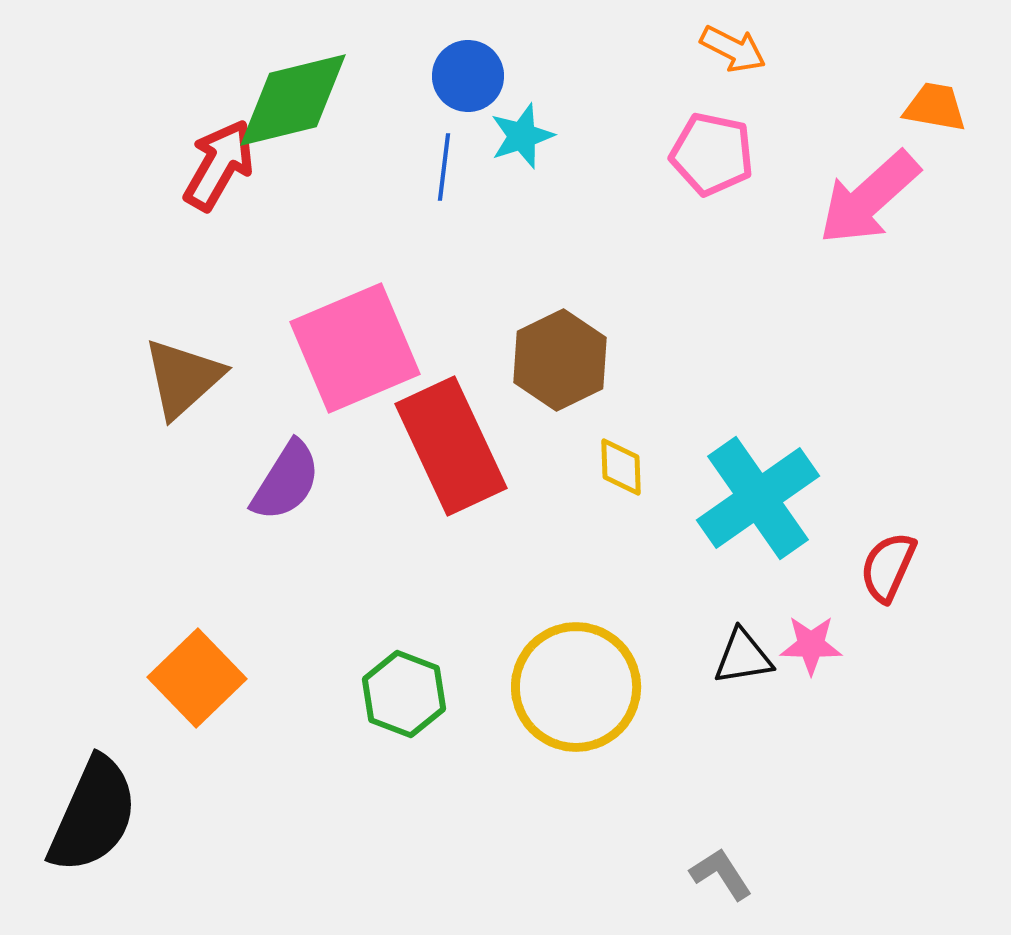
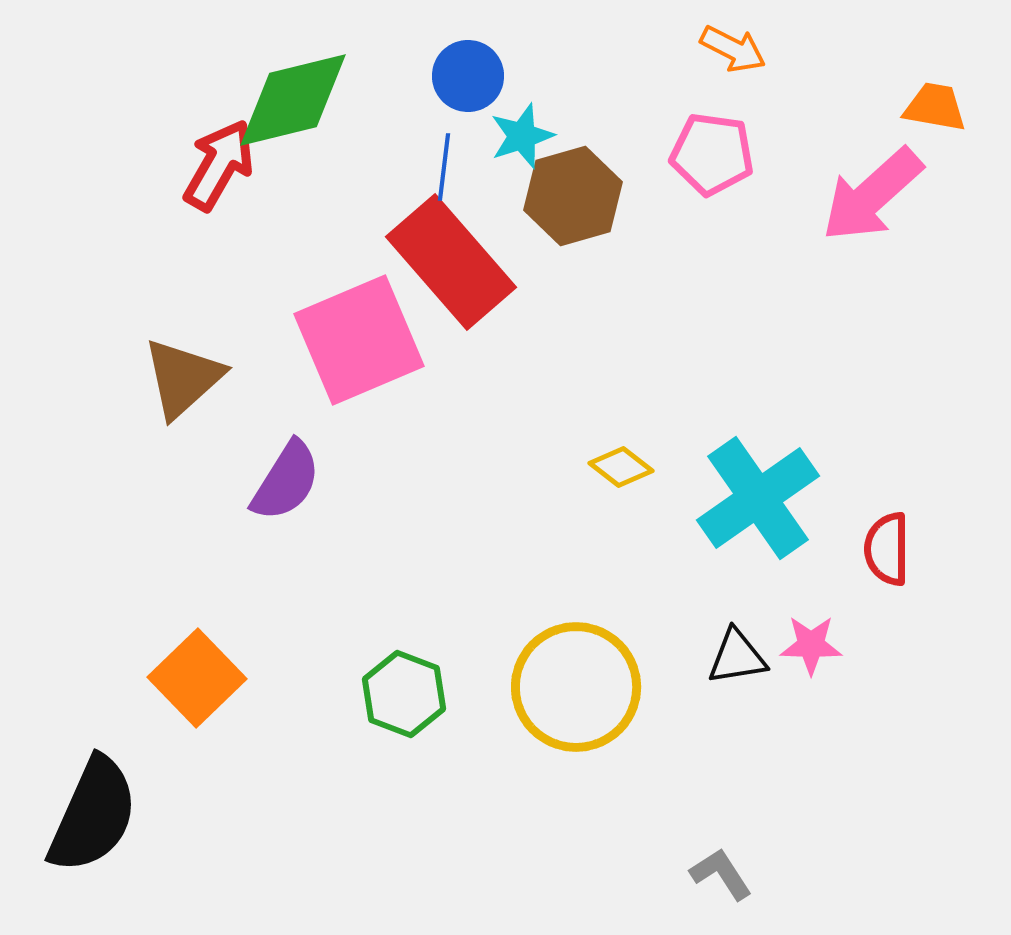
pink pentagon: rotated 4 degrees counterclockwise
pink arrow: moved 3 px right, 3 px up
pink square: moved 4 px right, 8 px up
brown hexagon: moved 13 px right, 164 px up; rotated 10 degrees clockwise
red rectangle: moved 184 px up; rotated 16 degrees counterclockwise
yellow diamond: rotated 50 degrees counterclockwise
red semicircle: moved 1 px left, 18 px up; rotated 24 degrees counterclockwise
black triangle: moved 6 px left
